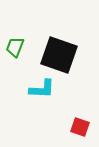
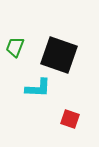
cyan L-shape: moved 4 px left, 1 px up
red square: moved 10 px left, 8 px up
